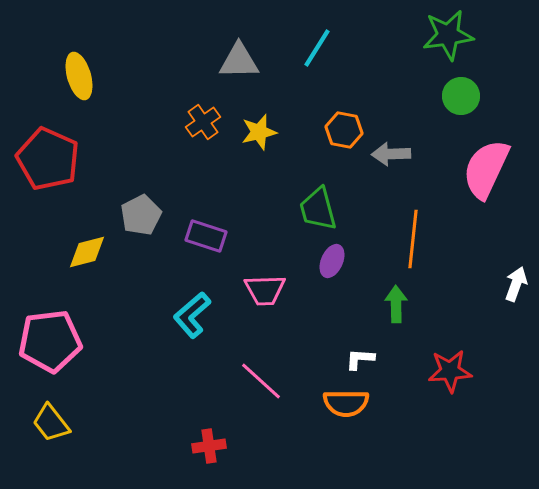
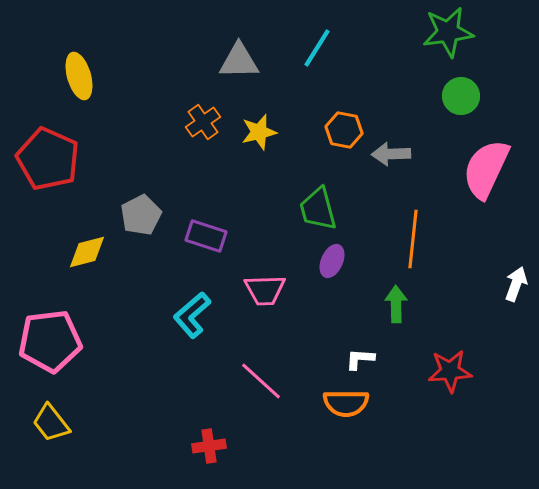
green star: moved 3 px up
